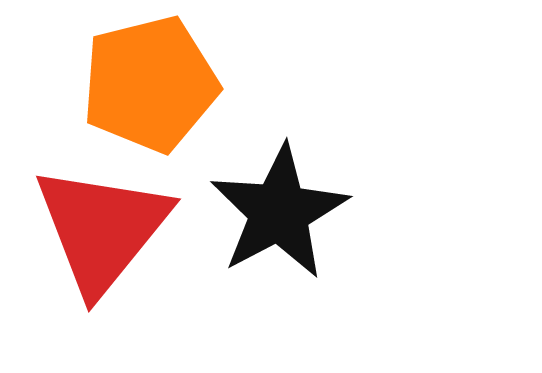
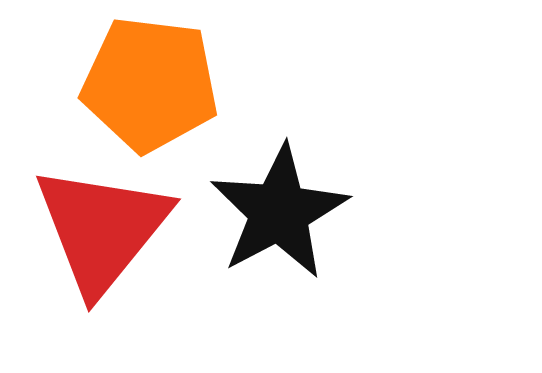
orange pentagon: rotated 21 degrees clockwise
